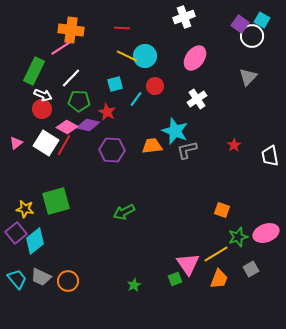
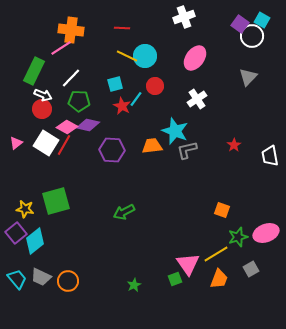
red star at (107, 112): moved 15 px right, 6 px up
